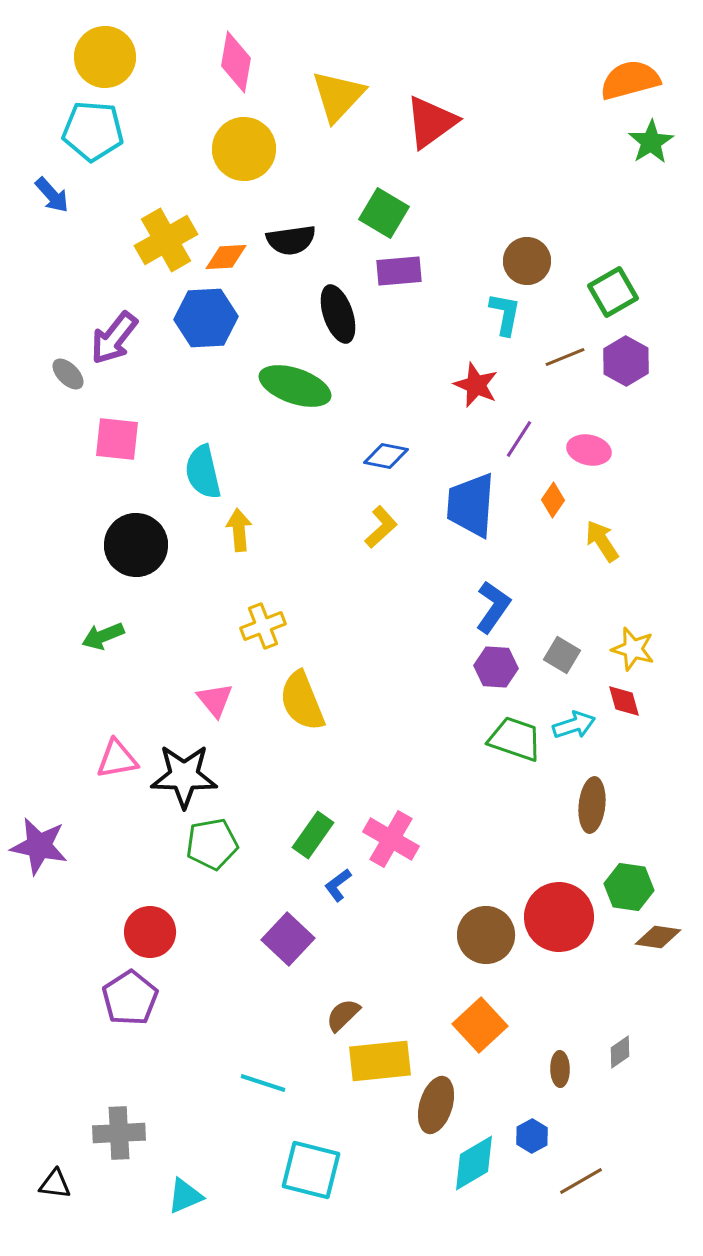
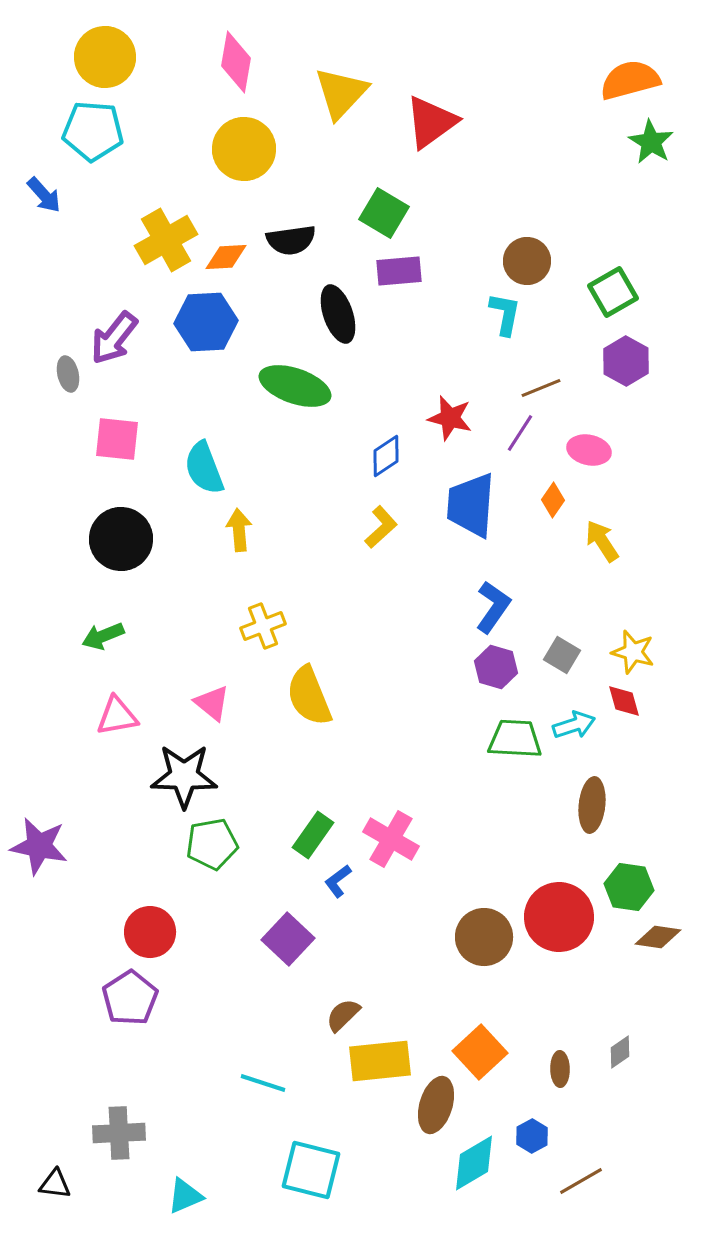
yellow triangle at (338, 96): moved 3 px right, 3 px up
green star at (651, 142): rotated 9 degrees counterclockwise
blue arrow at (52, 195): moved 8 px left
blue hexagon at (206, 318): moved 4 px down
brown line at (565, 357): moved 24 px left, 31 px down
gray ellipse at (68, 374): rotated 32 degrees clockwise
red star at (476, 385): moved 26 px left, 33 px down; rotated 9 degrees counterclockwise
purple line at (519, 439): moved 1 px right, 6 px up
blue diamond at (386, 456): rotated 45 degrees counterclockwise
cyan semicircle at (203, 472): moved 1 px right, 4 px up; rotated 8 degrees counterclockwise
black circle at (136, 545): moved 15 px left, 6 px up
yellow star at (633, 649): moved 3 px down
purple hexagon at (496, 667): rotated 12 degrees clockwise
pink triangle at (215, 700): moved 3 px left, 3 px down; rotated 12 degrees counterclockwise
yellow semicircle at (302, 701): moved 7 px right, 5 px up
green trapezoid at (515, 739): rotated 16 degrees counterclockwise
pink triangle at (117, 759): moved 43 px up
blue L-shape at (338, 885): moved 4 px up
brown circle at (486, 935): moved 2 px left, 2 px down
orange square at (480, 1025): moved 27 px down
